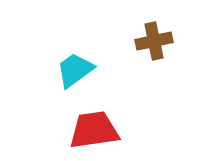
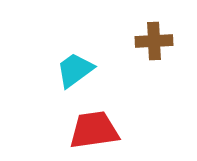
brown cross: rotated 9 degrees clockwise
